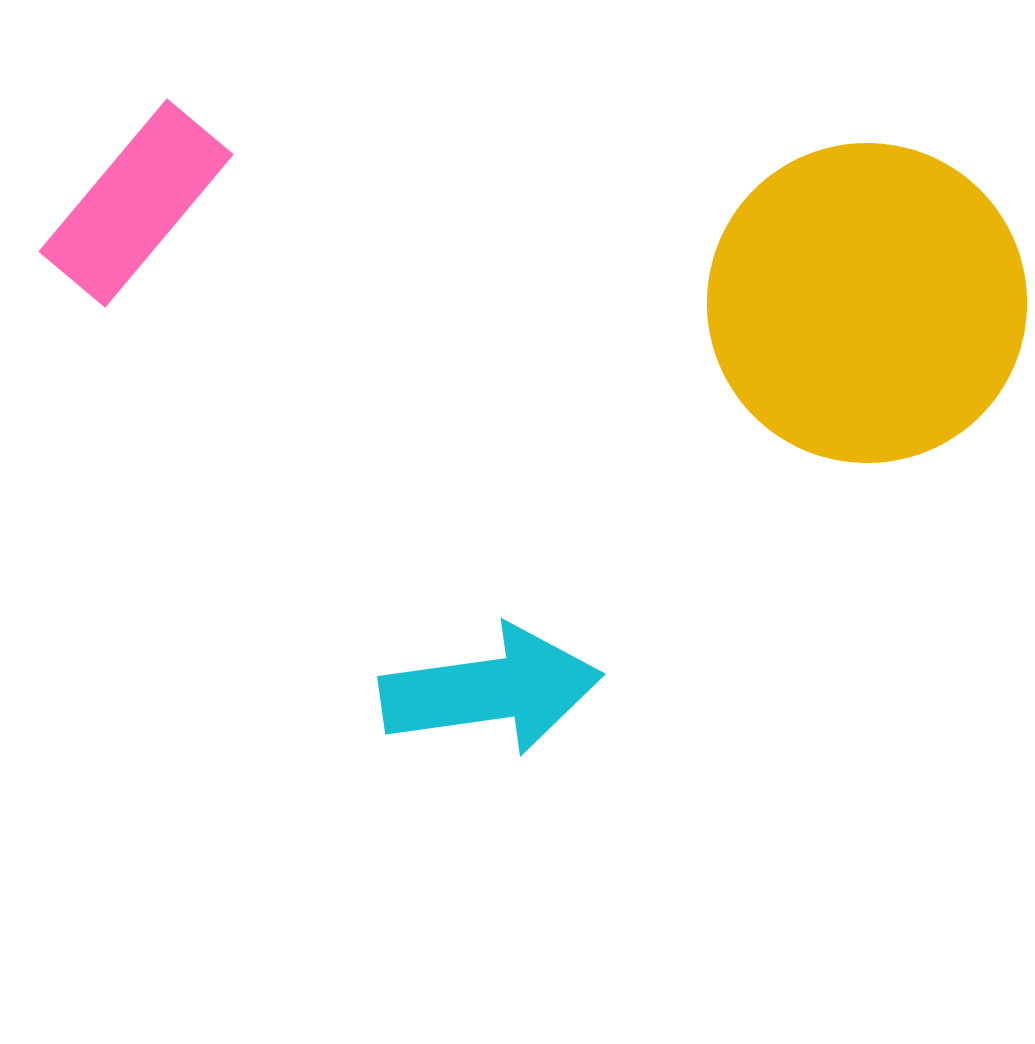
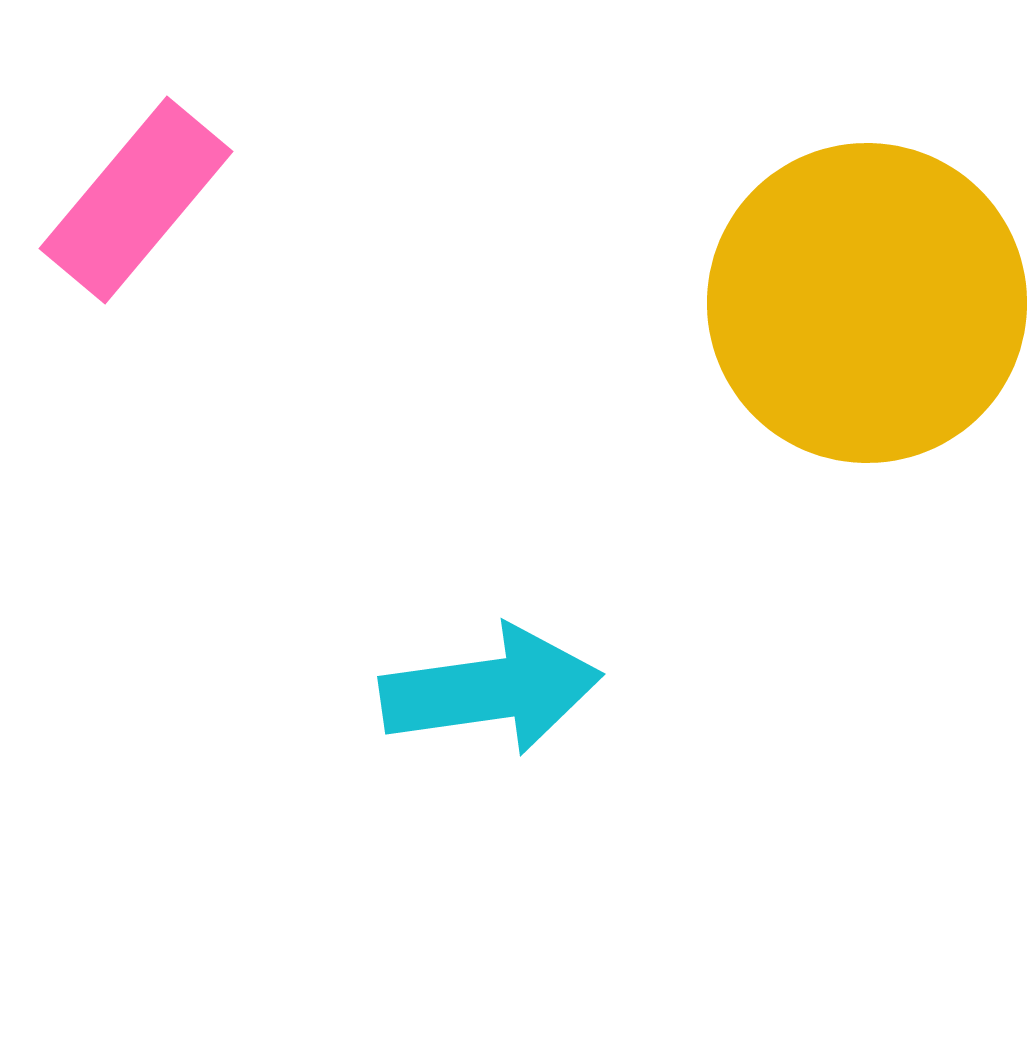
pink rectangle: moved 3 px up
